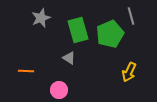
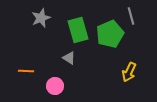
pink circle: moved 4 px left, 4 px up
